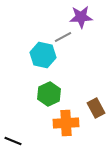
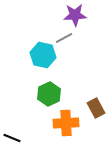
purple star: moved 6 px left, 2 px up
gray line: moved 1 px right, 1 px down
black line: moved 1 px left, 3 px up
